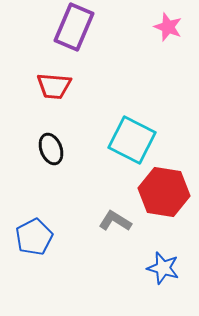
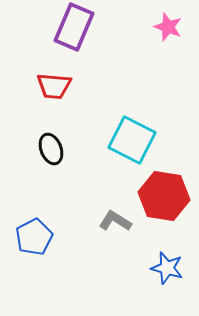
red hexagon: moved 4 px down
blue star: moved 4 px right
